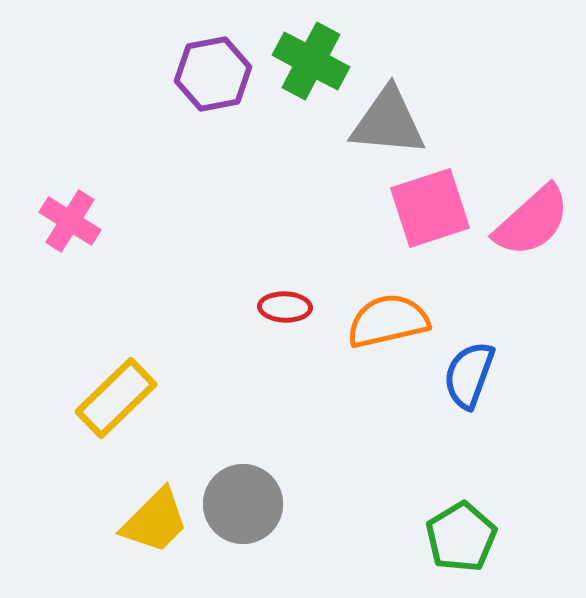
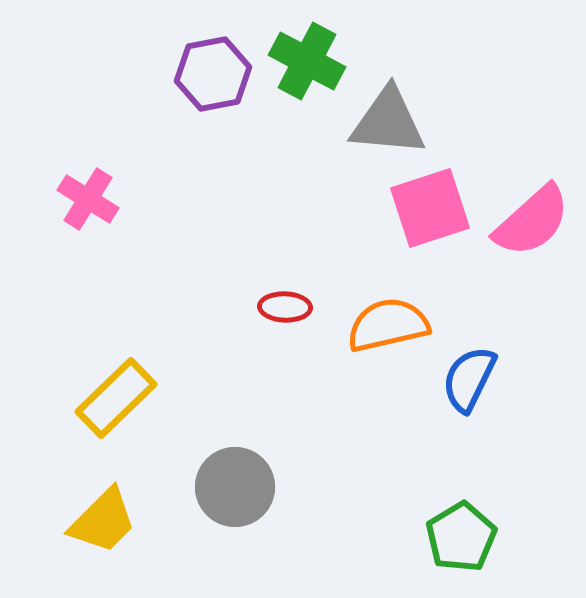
green cross: moved 4 px left
pink cross: moved 18 px right, 22 px up
orange semicircle: moved 4 px down
blue semicircle: moved 4 px down; rotated 6 degrees clockwise
gray circle: moved 8 px left, 17 px up
yellow trapezoid: moved 52 px left
